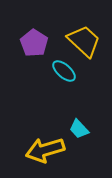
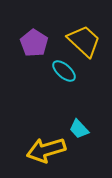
yellow arrow: moved 1 px right
